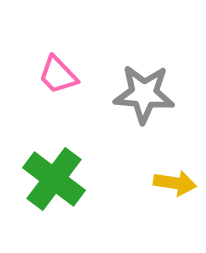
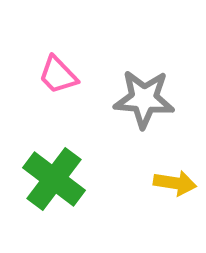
gray star: moved 5 px down
